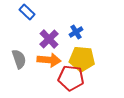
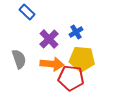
orange arrow: moved 3 px right, 4 px down
